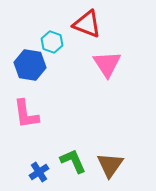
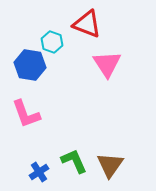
pink L-shape: rotated 12 degrees counterclockwise
green L-shape: moved 1 px right
